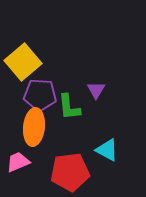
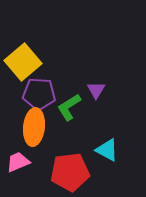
purple pentagon: moved 1 px left, 1 px up
green L-shape: rotated 64 degrees clockwise
